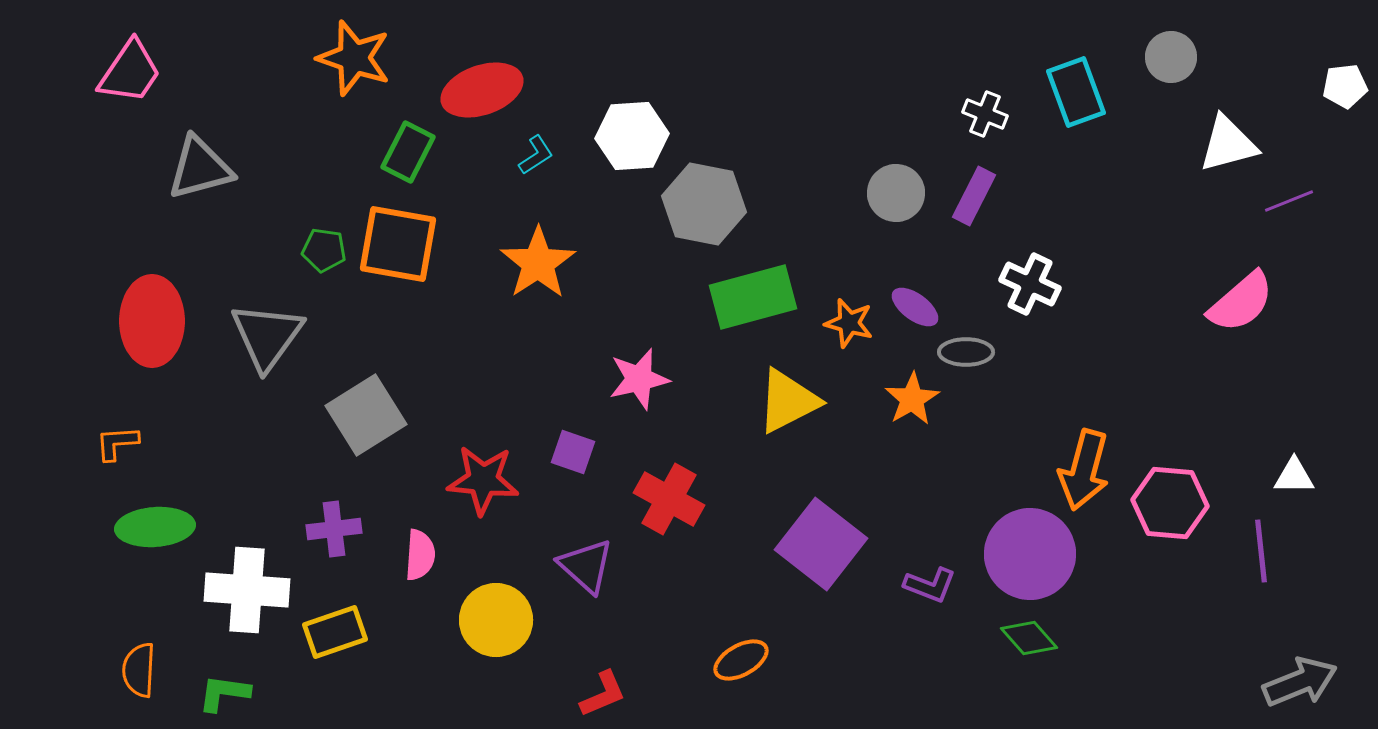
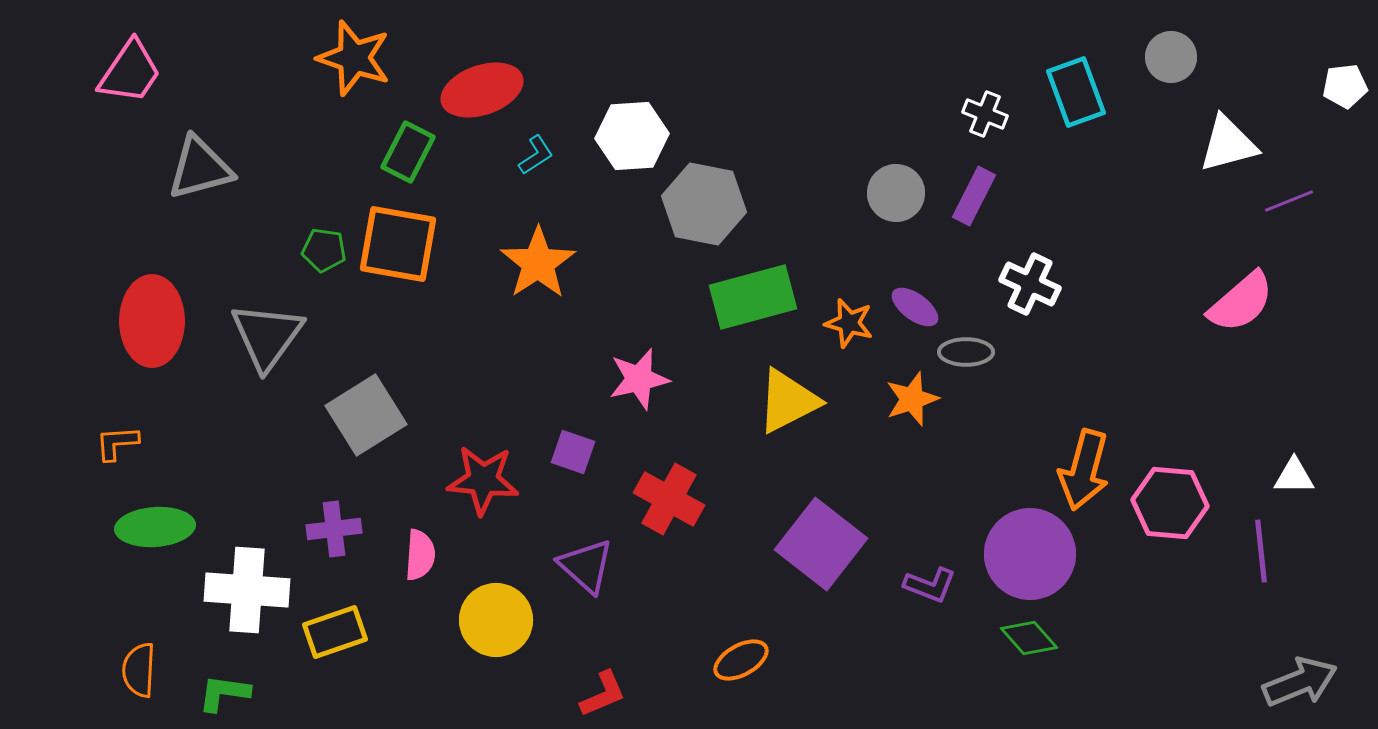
orange star at (912, 399): rotated 12 degrees clockwise
